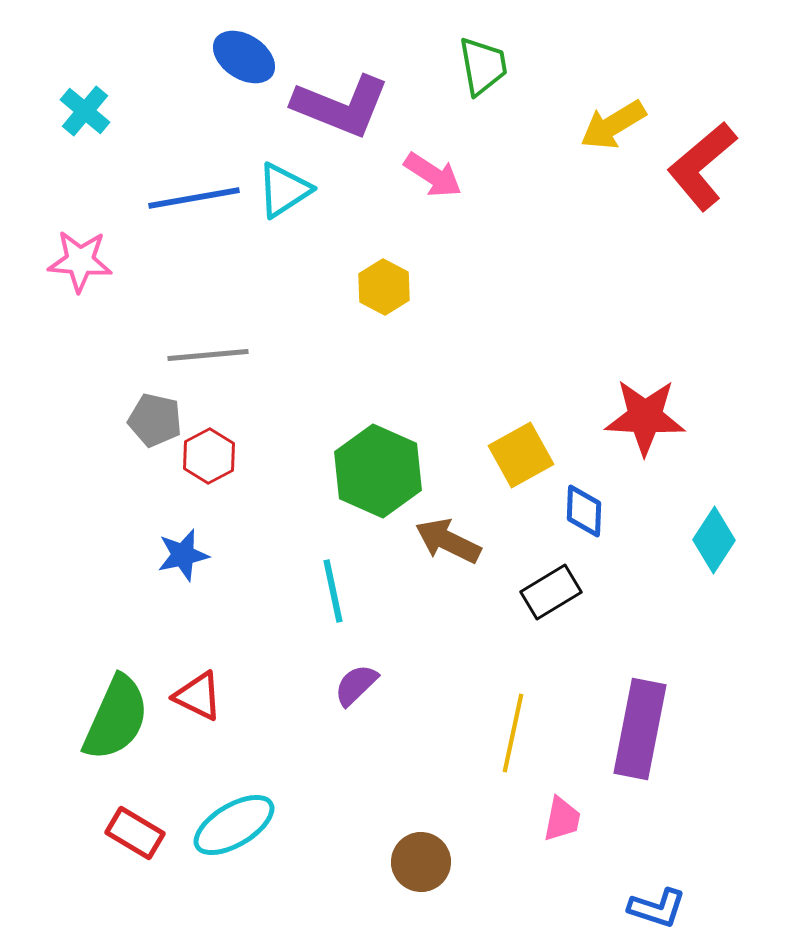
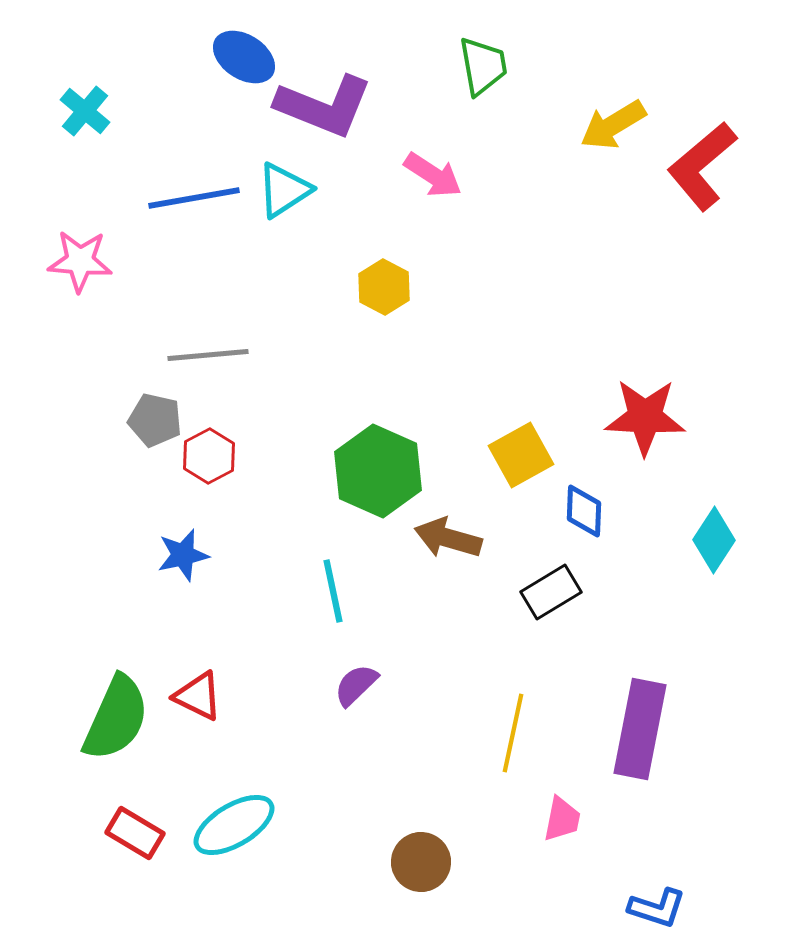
purple L-shape: moved 17 px left
brown arrow: moved 3 px up; rotated 10 degrees counterclockwise
